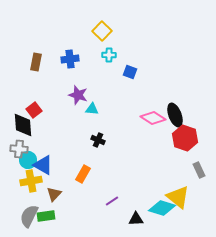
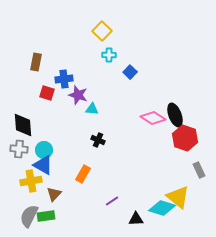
blue cross: moved 6 px left, 20 px down
blue square: rotated 24 degrees clockwise
red square: moved 13 px right, 17 px up; rotated 35 degrees counterclockwise
cyan circle: moved 16 px right, 10 px up
